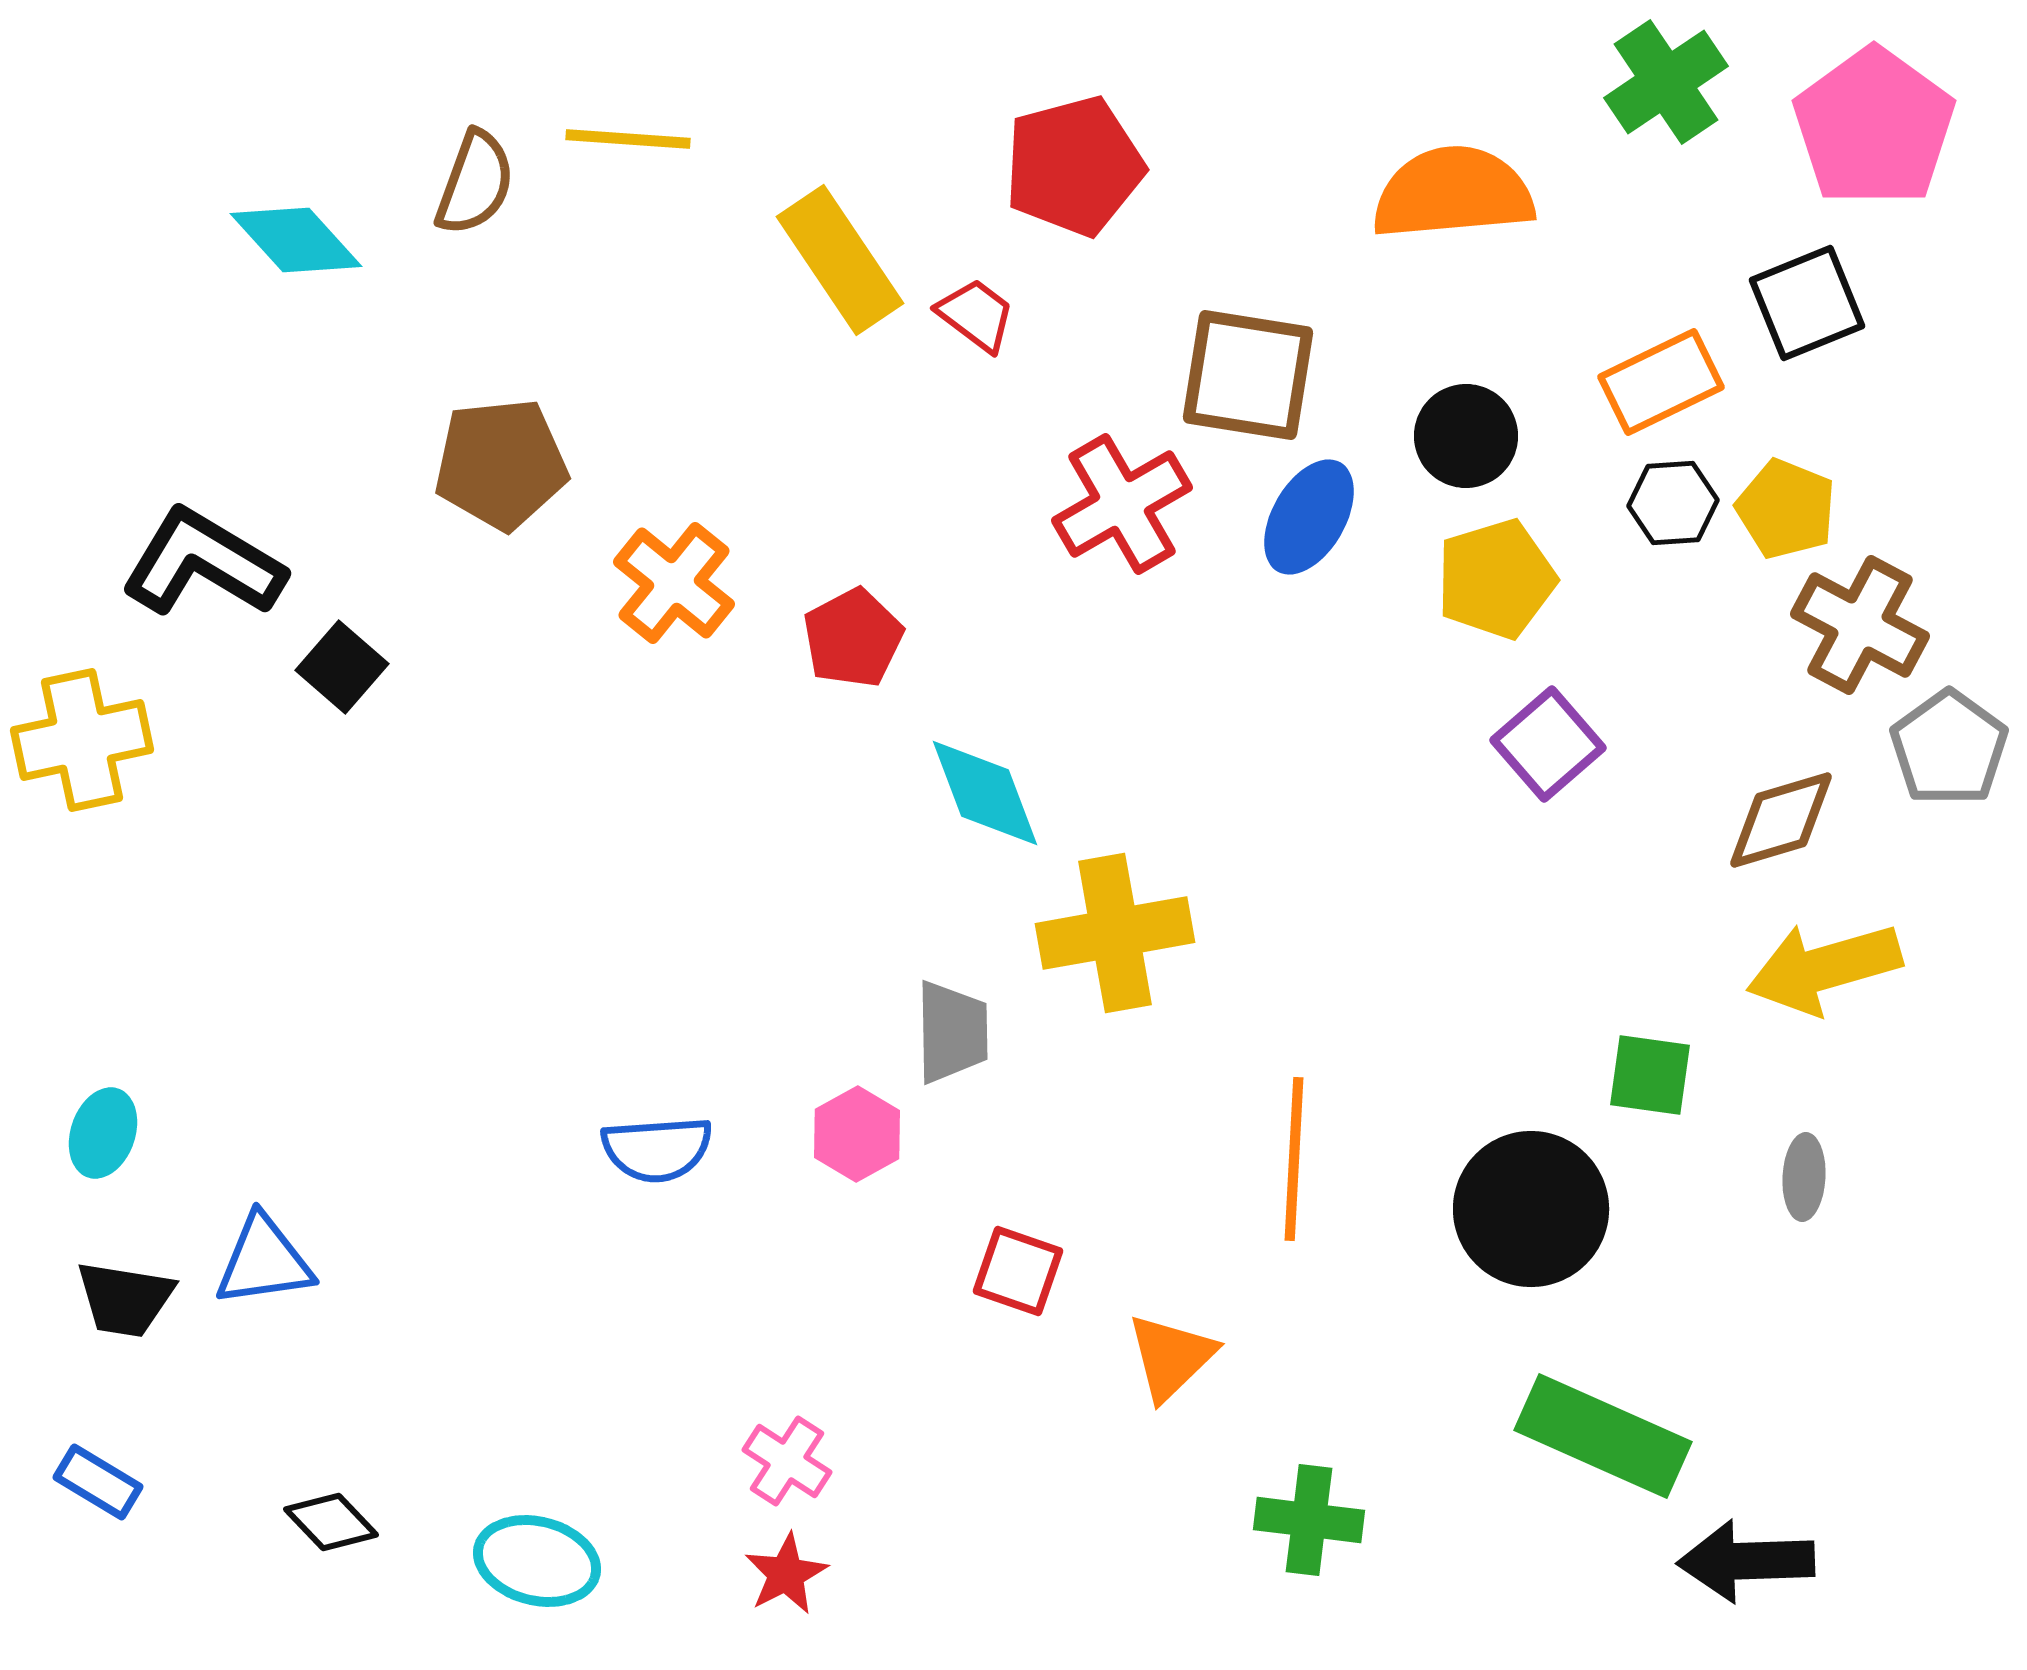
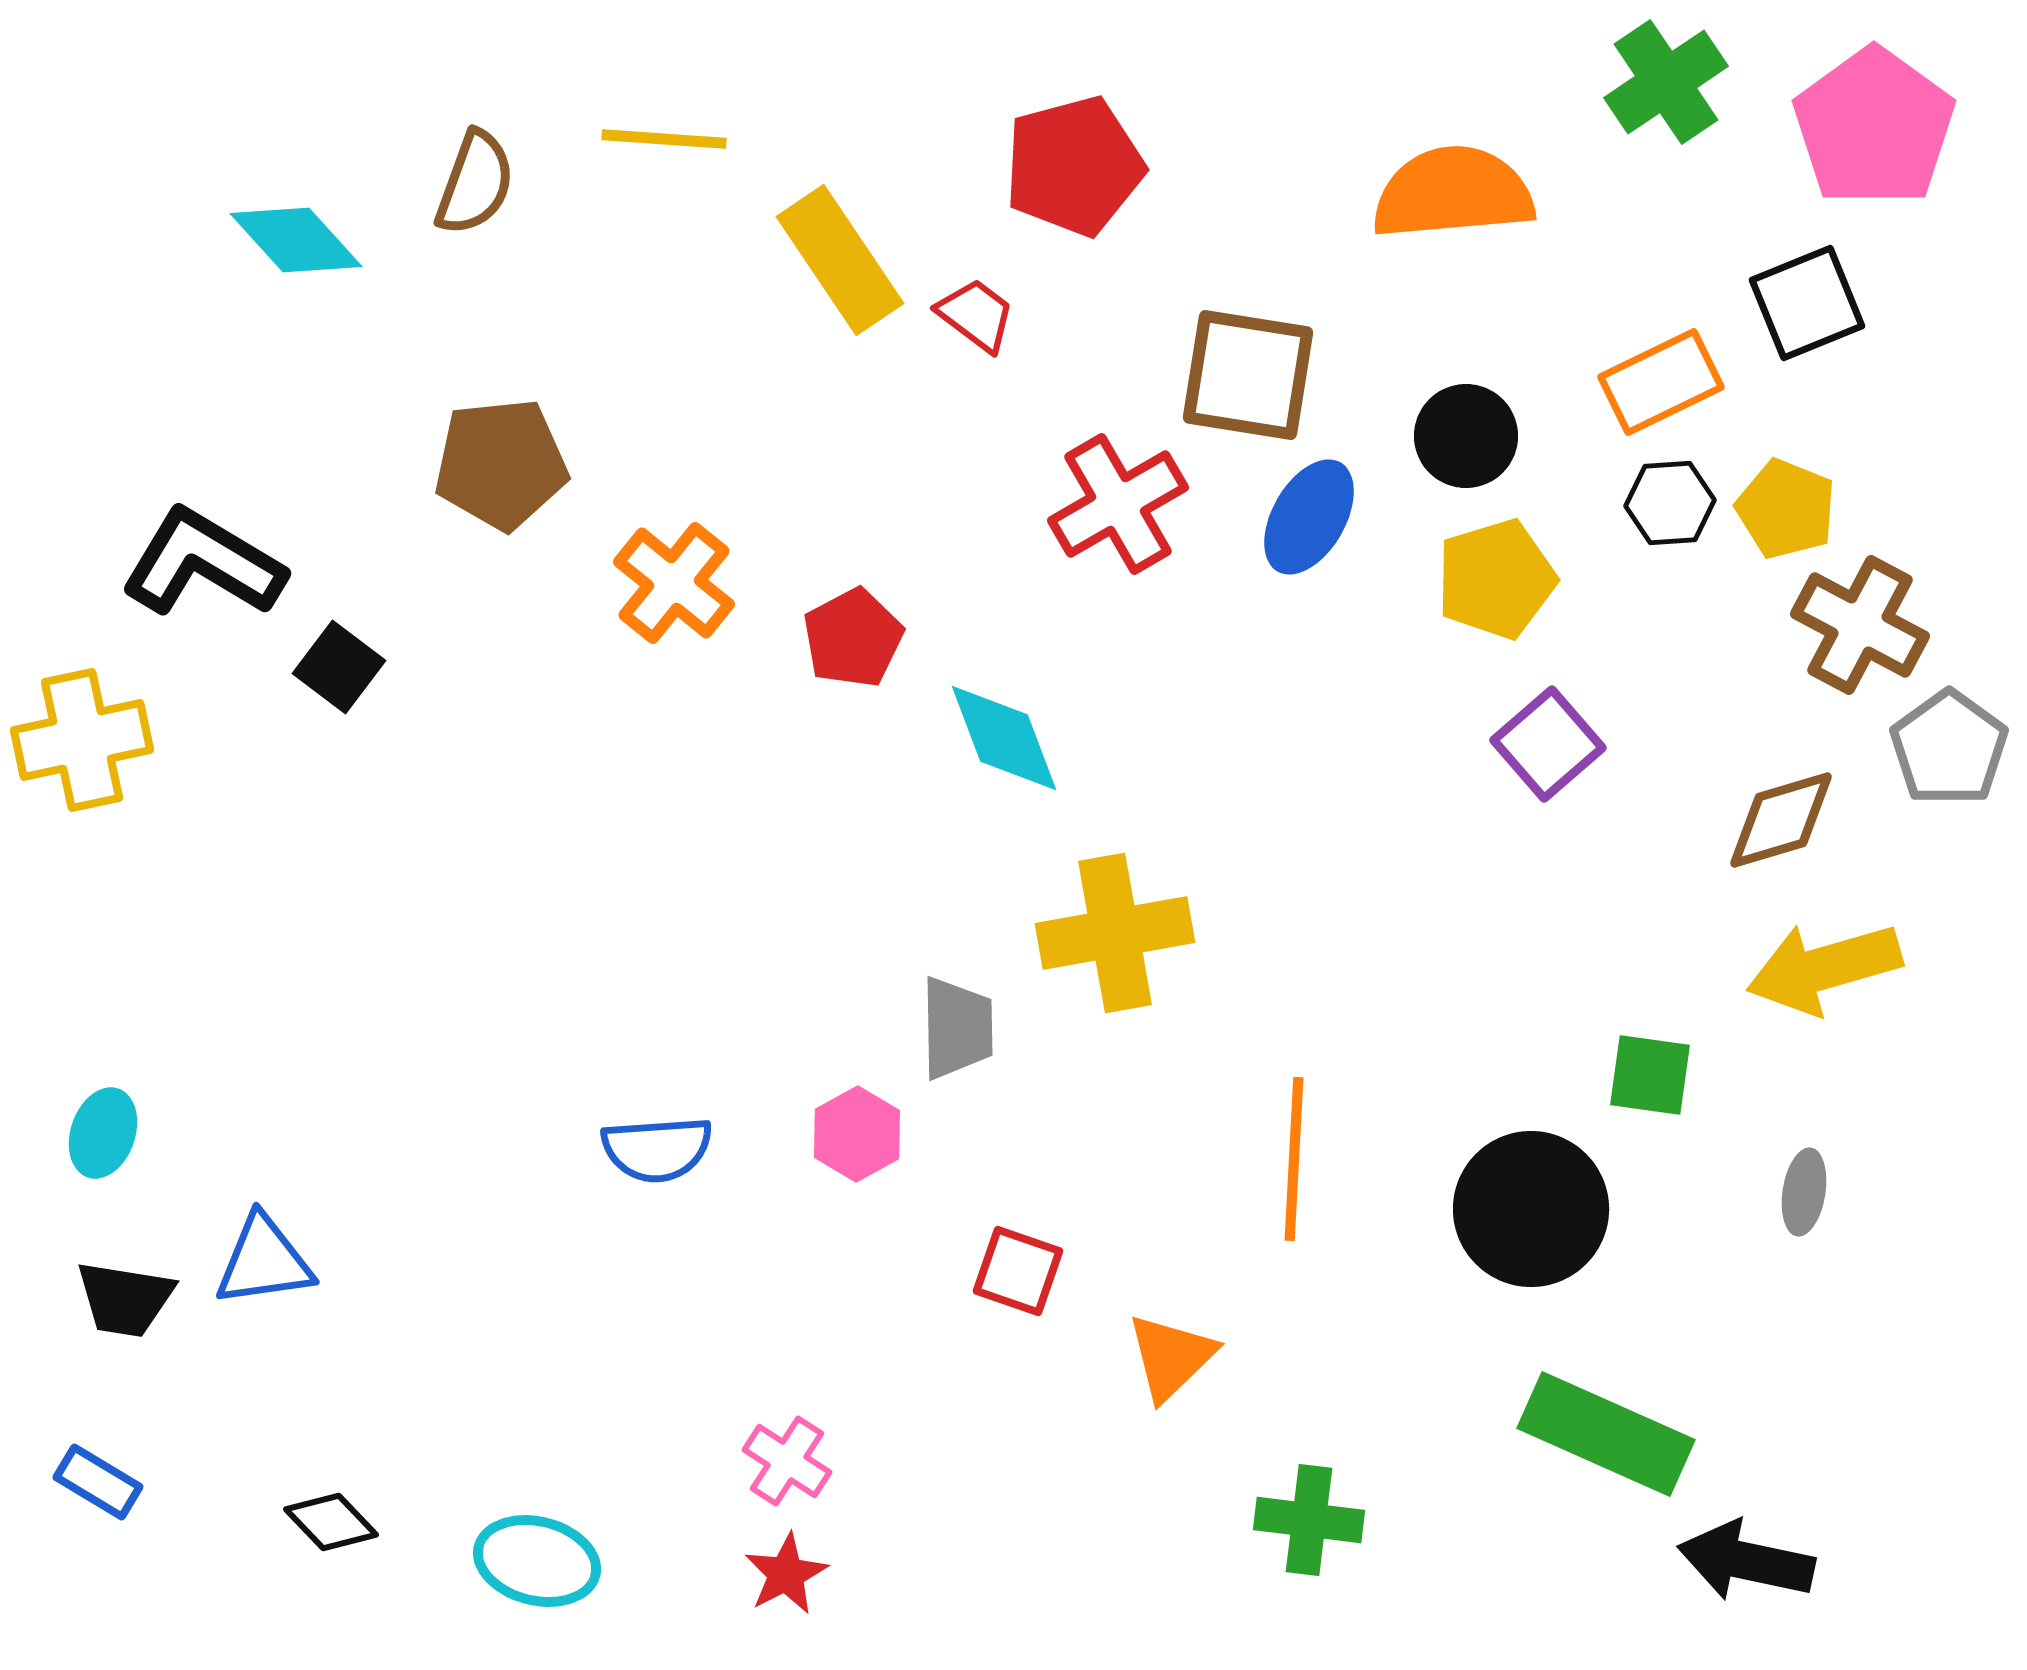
yellow line at (628, 139): moved 36 px right
black hexagon at (1673, 503): moved 3 px left
red cross at (1122, 504): moved 4 px left
black square at (342, 667): moved 3 px left; rotated 4 degrees counterclockwise
cyan diamond at (985, 793): moved 19 px right, 55 px up
gray trapezoid at (952, 1032): moved 5 px right, 4 px up
gray ellipse at (1804, 1177): moved 15 px down; rotated 6 degrees clockwise
green rectangle at (1603, 1436): moved 3 px right, 2 px up
black arrow at (1746, 1561): rotated 14 degrees clockwise
